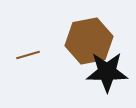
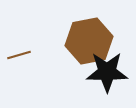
brown line: moved 9 px left
